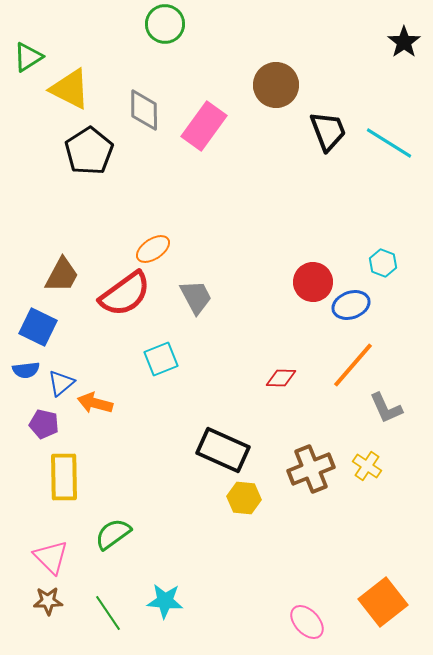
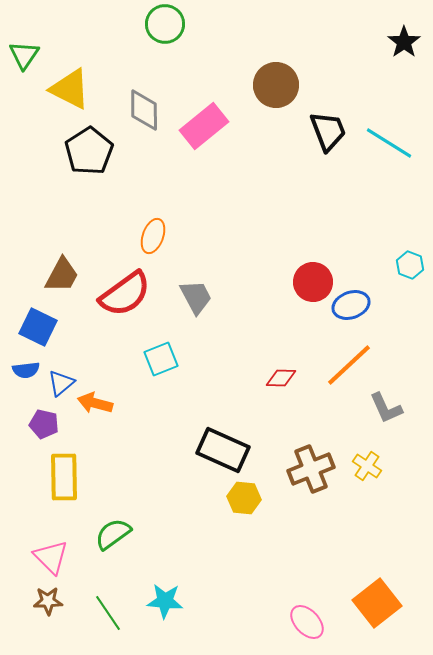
green triangle: moved 4 px left, 2 px up; rotated 24 degrees counterclockwise
pink rectangle: rotated 15 degrees clockwise
orange ellipse: moved 13 px up; rotated 36 degrees counterclockwise
cyan hexagon: moved 27 px right, 2 px down
orange line: moved 4 px left; rotated 6 degrees clockwise
orange square: moved 6 px left, 1 px down
